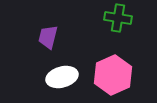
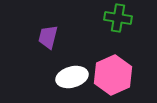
white ellipse: moved 10 px right
